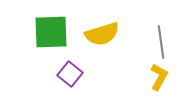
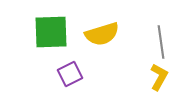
purple square: rotated 25 degrees clockwise
